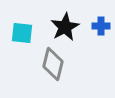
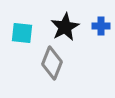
gray diamond: moved 1 px left, 1 px up; rotated 8 degrees clockwise
